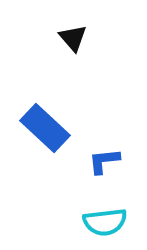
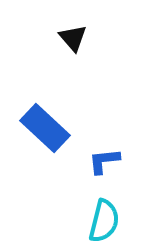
cyan semicircle: moved 1 px left, 1 px up; rotated 69 degrees counterclockwise
